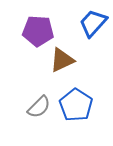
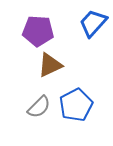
brown triangle: moved 12 px left, 5 px down
blue pentagon: rotated 12 degrees clockwise
